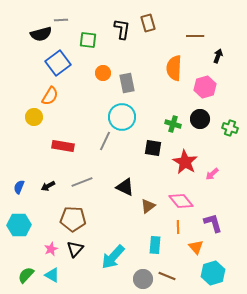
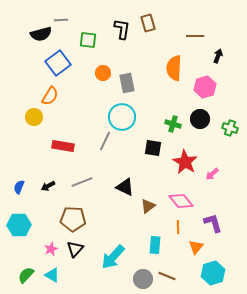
orange triangle at (196, 247): rotated 21 degrees clockwise
